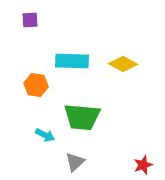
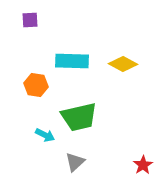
green trapezoid: moved 3 px left; rotated 18 degrees counterclockwise
red star: rotated 12 degrees counterclockwise
